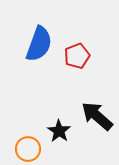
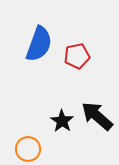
red pentagon: rotated 10 degrees clockwise
black star: moved 3 px right, 10 px up
